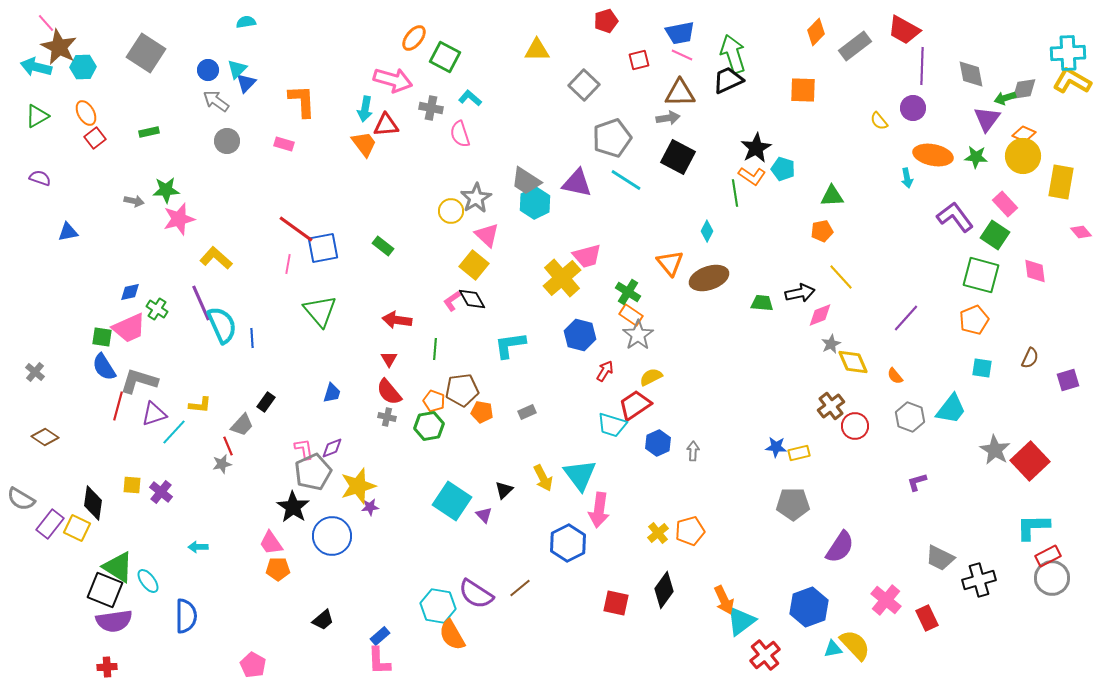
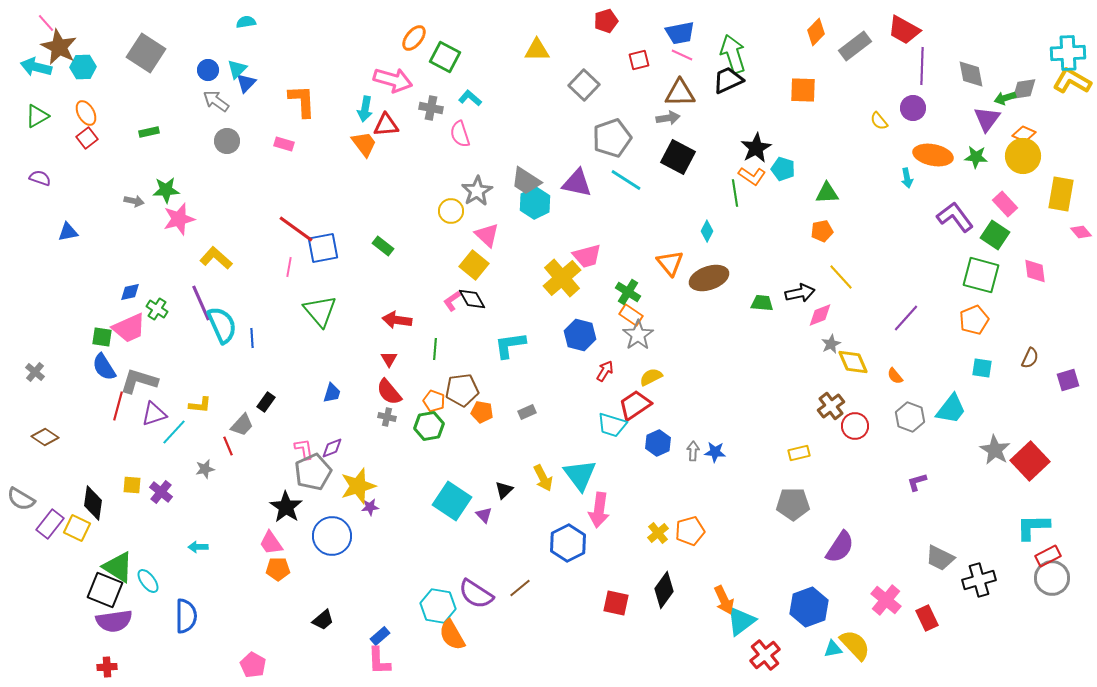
red square at (95, 138): moved 8 px left
yellow rectangle at (1061, 182): moved 12 px down
green triangle at (832, 196): moved 5 px left, 3 px up
gray star at (476, 198): moved 1 px right, 7 px up
pink line at (288, 264): moved 1 px right, 3 px down
blue star at (776, 447): moved 61 px left, 5 px down
gray star at (222, 464): moved 17 px left, 5 px down
black star at (293, 507): moved 7 px left
